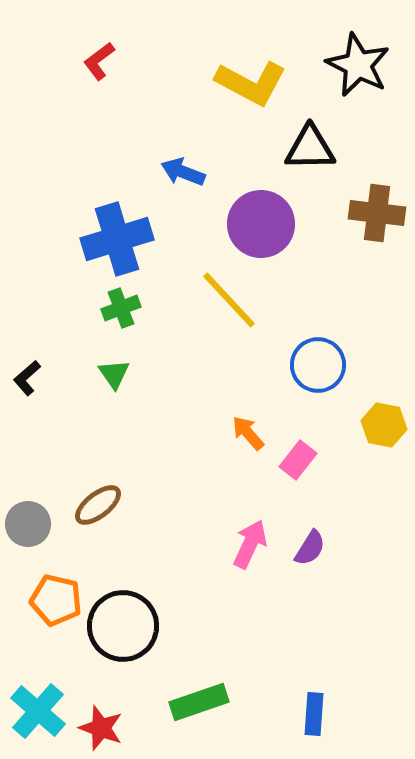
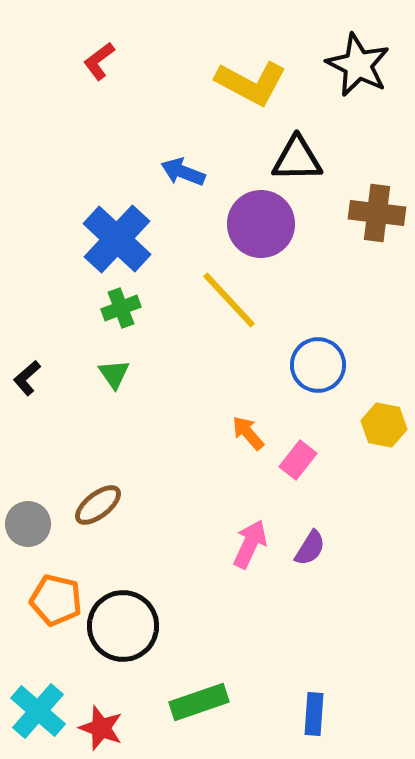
black triangle: moved 13 px left, 11 px down
blue cross: rotated 30 degrees counterclockwise
